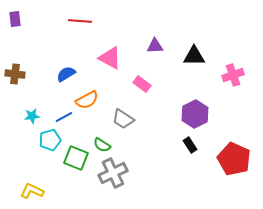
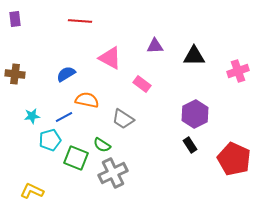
pink cross: moved 5 px right, 4 px up
orange semicircle: rotated 140 degrees counterclockwise
